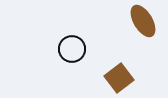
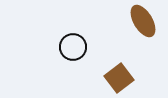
black circle: moved 1 px right, 2 px up
